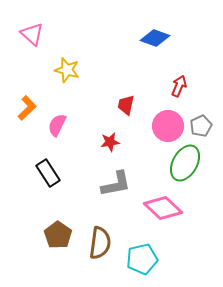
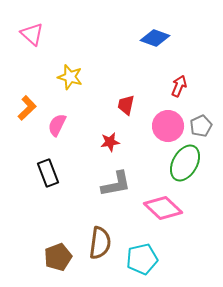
yellow star: moved 3 px right, 7 px down
black rectangle: rotated 12 degrees clockwise
brown pentagon: moved 22 px down; rotated 16 degrees clockwise
